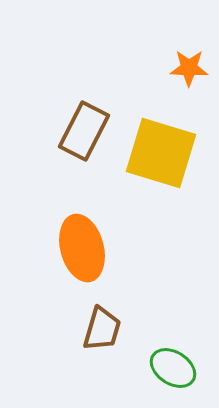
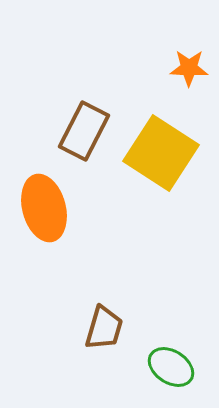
yellow square: rotated 16 degrees clockwise
orange ellipse: moved 38 px left, 40 px up
brown trapezoid: moved 2 px right, 1 px up
green ellipse: moved 2 px left, 1 px up
